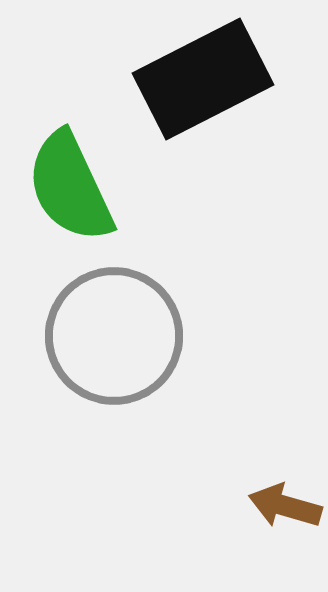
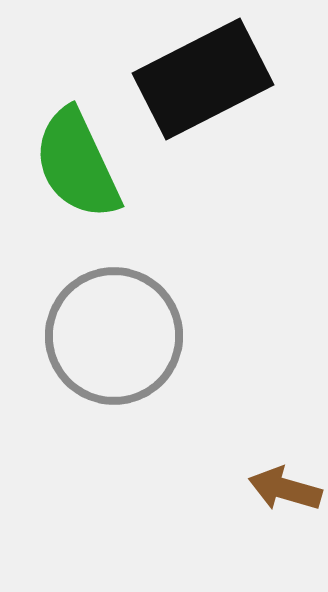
green semicircle: moved 7 px right, 23 px up
brown arrow: moved 17 px up
